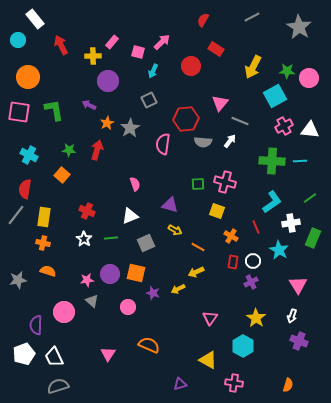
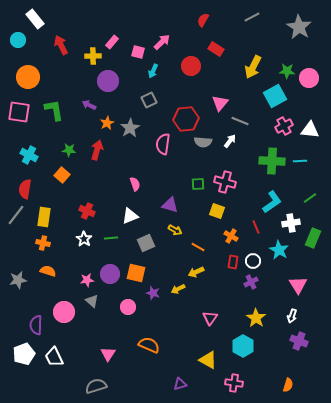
gray semicircle at (58, 386): moved 38 px right
